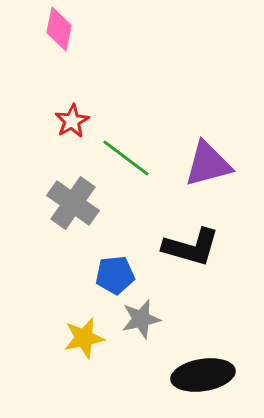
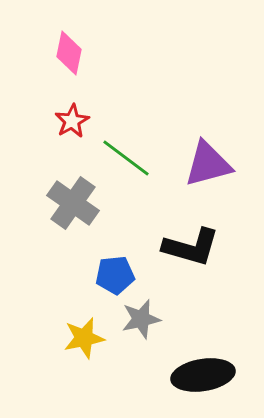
pink diamond: moved 10 px right, 24 px down
